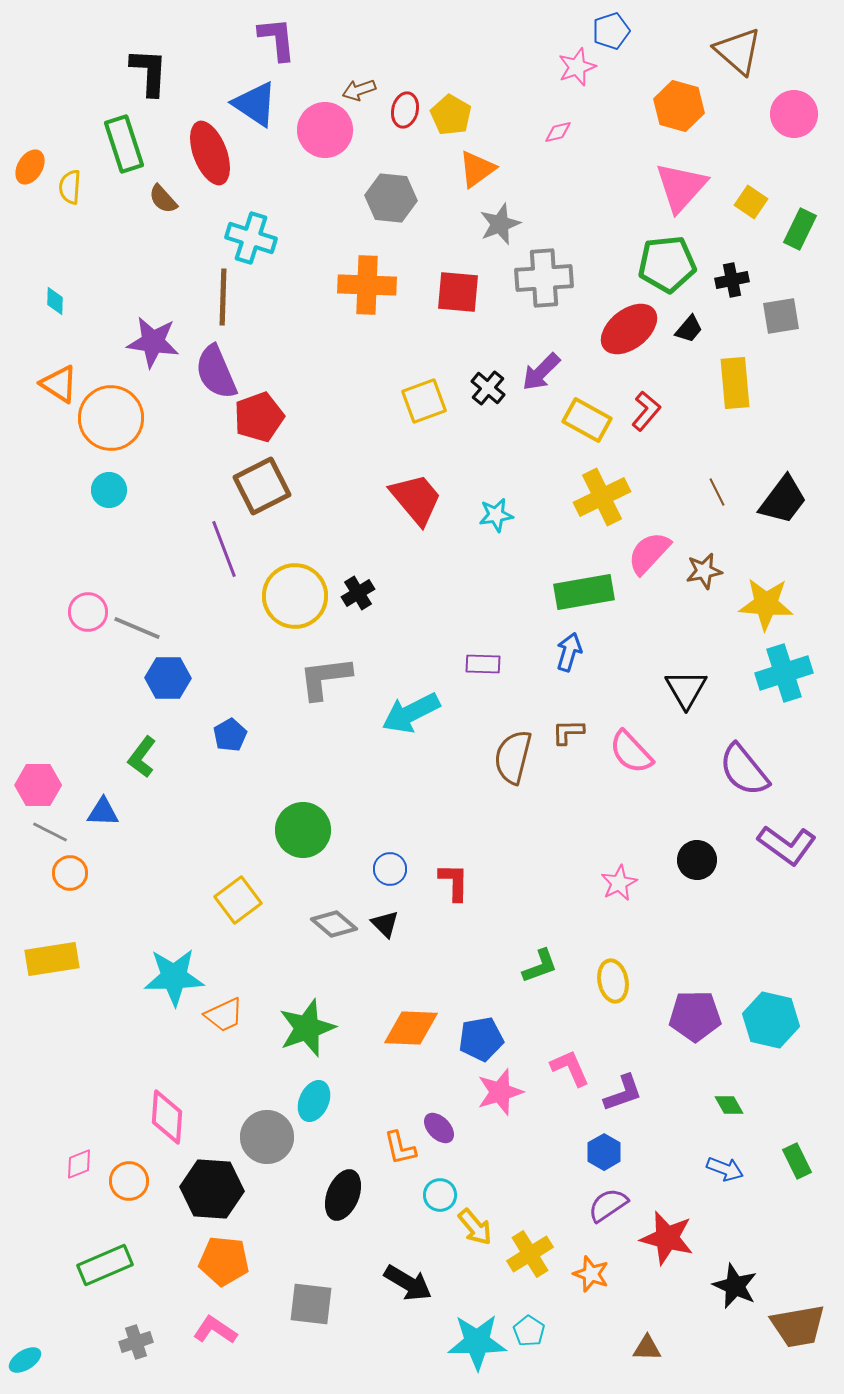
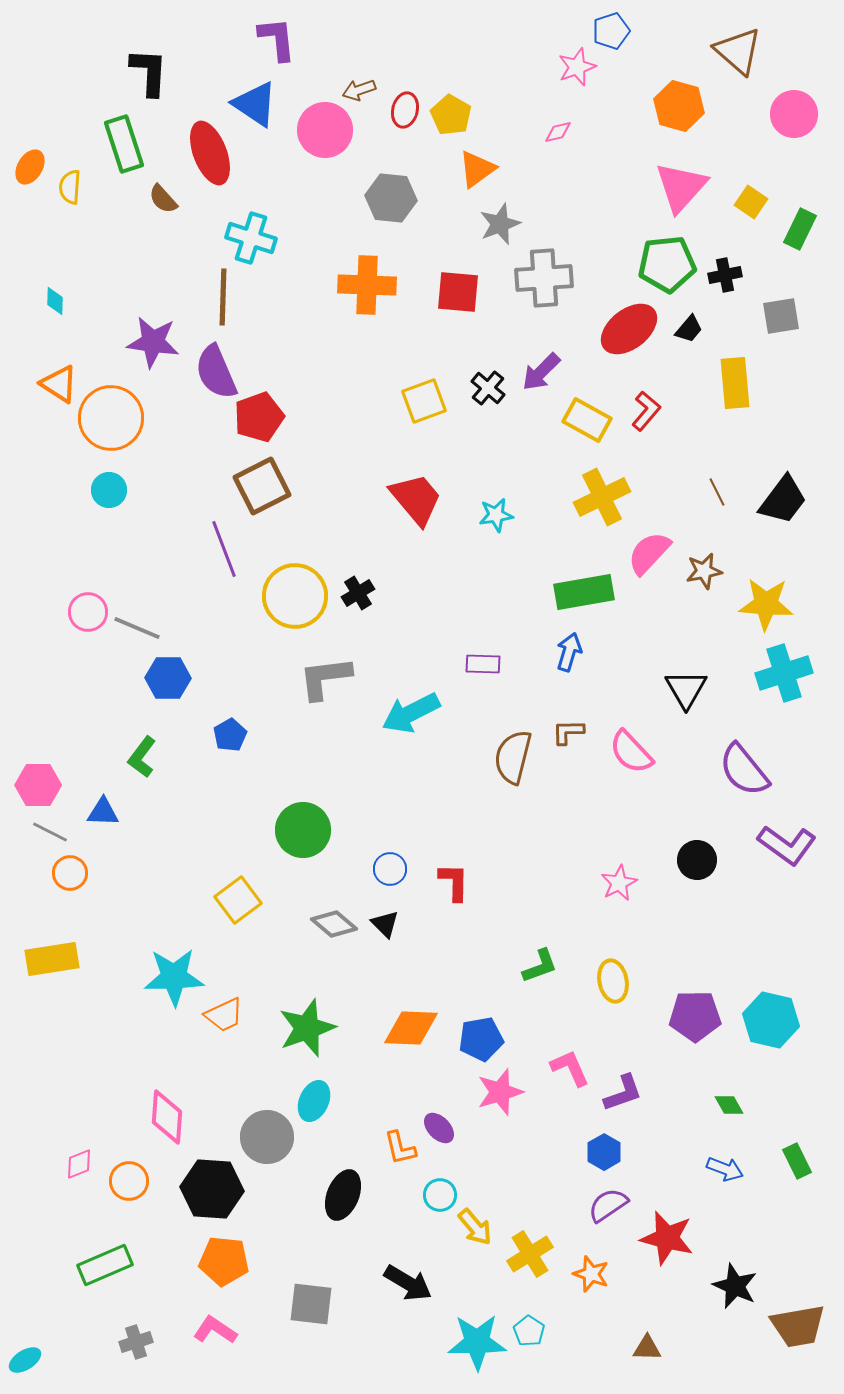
black cross at (732, 280): moved 7 px left, 5 px up
